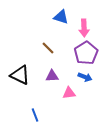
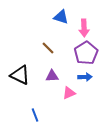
blue arrow: rotated 24 degrees counterclockwise
pink triangle: rotated 16 degrees counterclockwise
